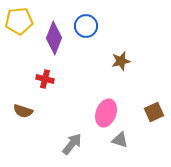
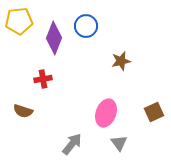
red cross: moved 2 px left; rotated 24 degrees counterclockwise
gray triangle: moved 1 px left, 3 px down; rotated 36 degrees clockwise
